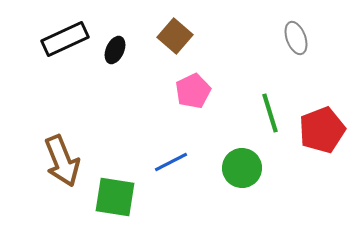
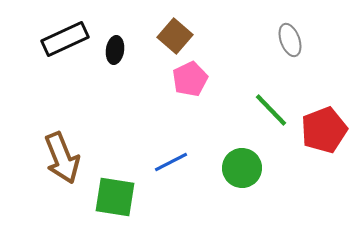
gray ellipse: moved 6 px left, 2 px down
black ellipse: rotated 16 degrees counterclockwise
pink pentagon: moved 3 px left, 12 px up
green line: moved 1 px right, 3 px up; rotated 27 degrees counterclockwise
red pentagon: moved 2 px right
brown arrow: moved 3 px up
